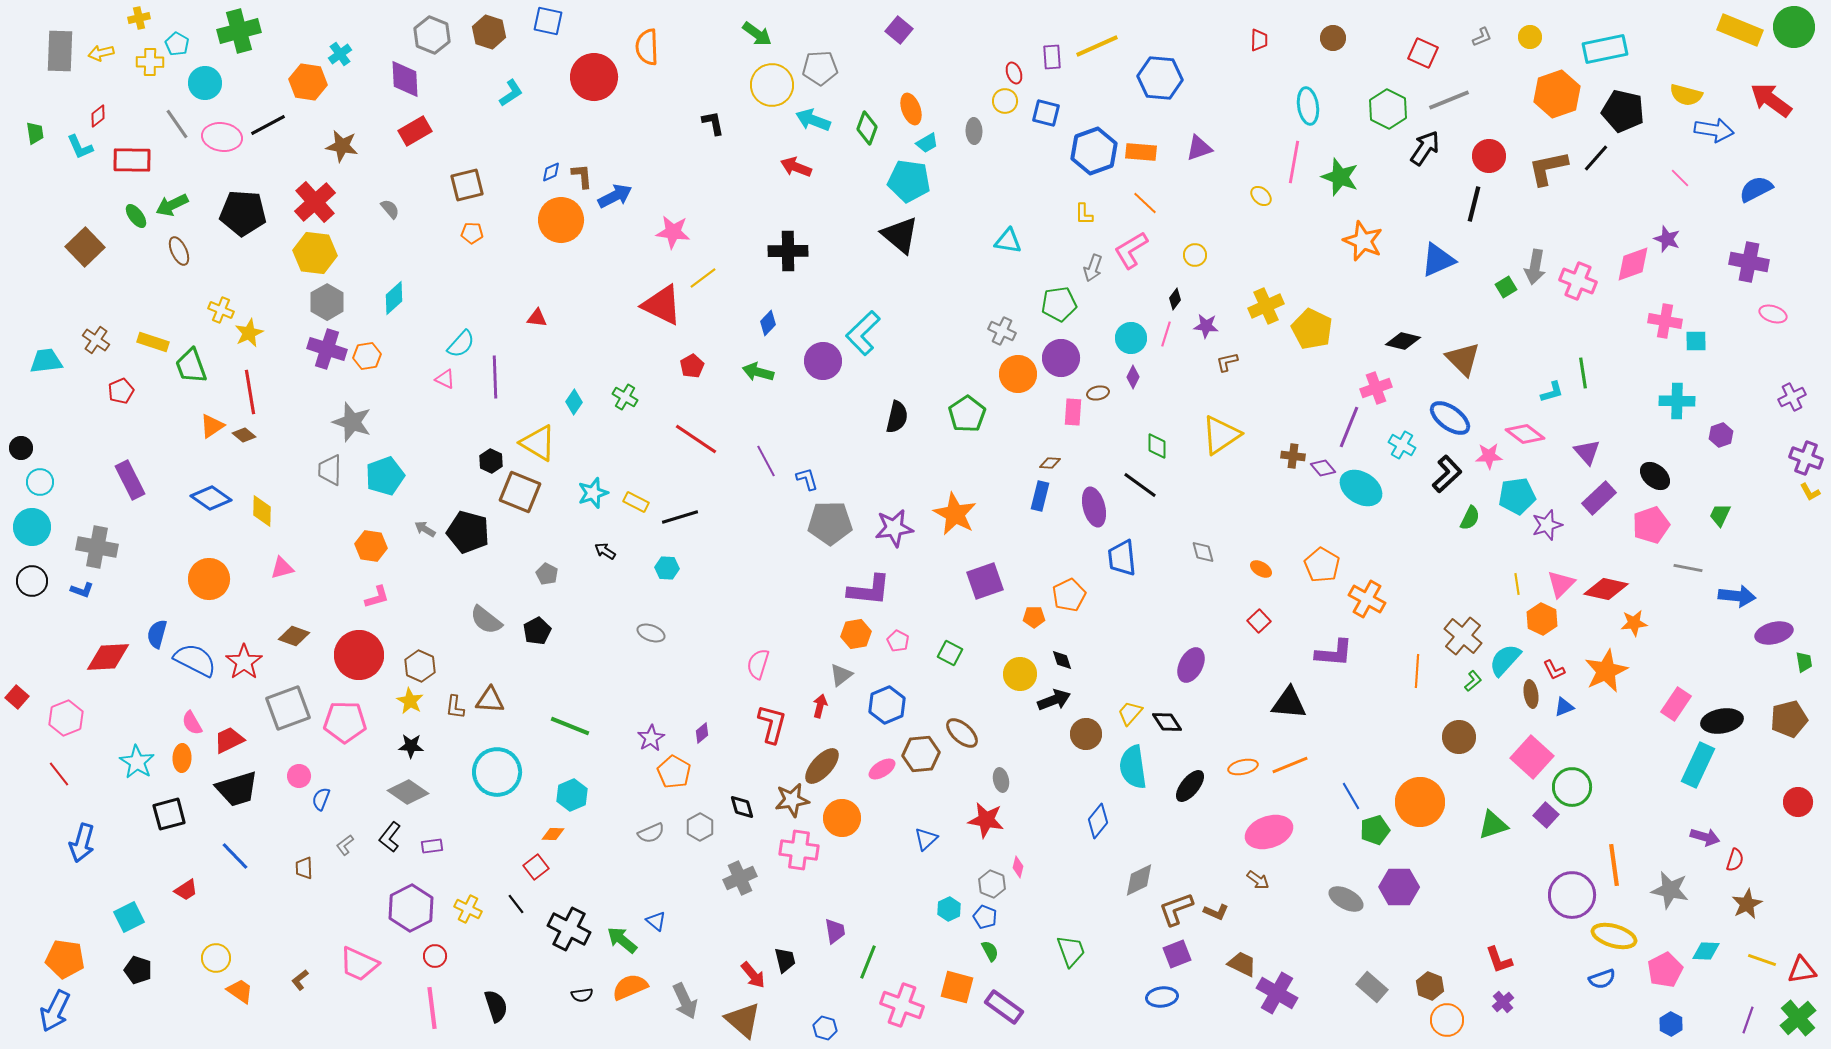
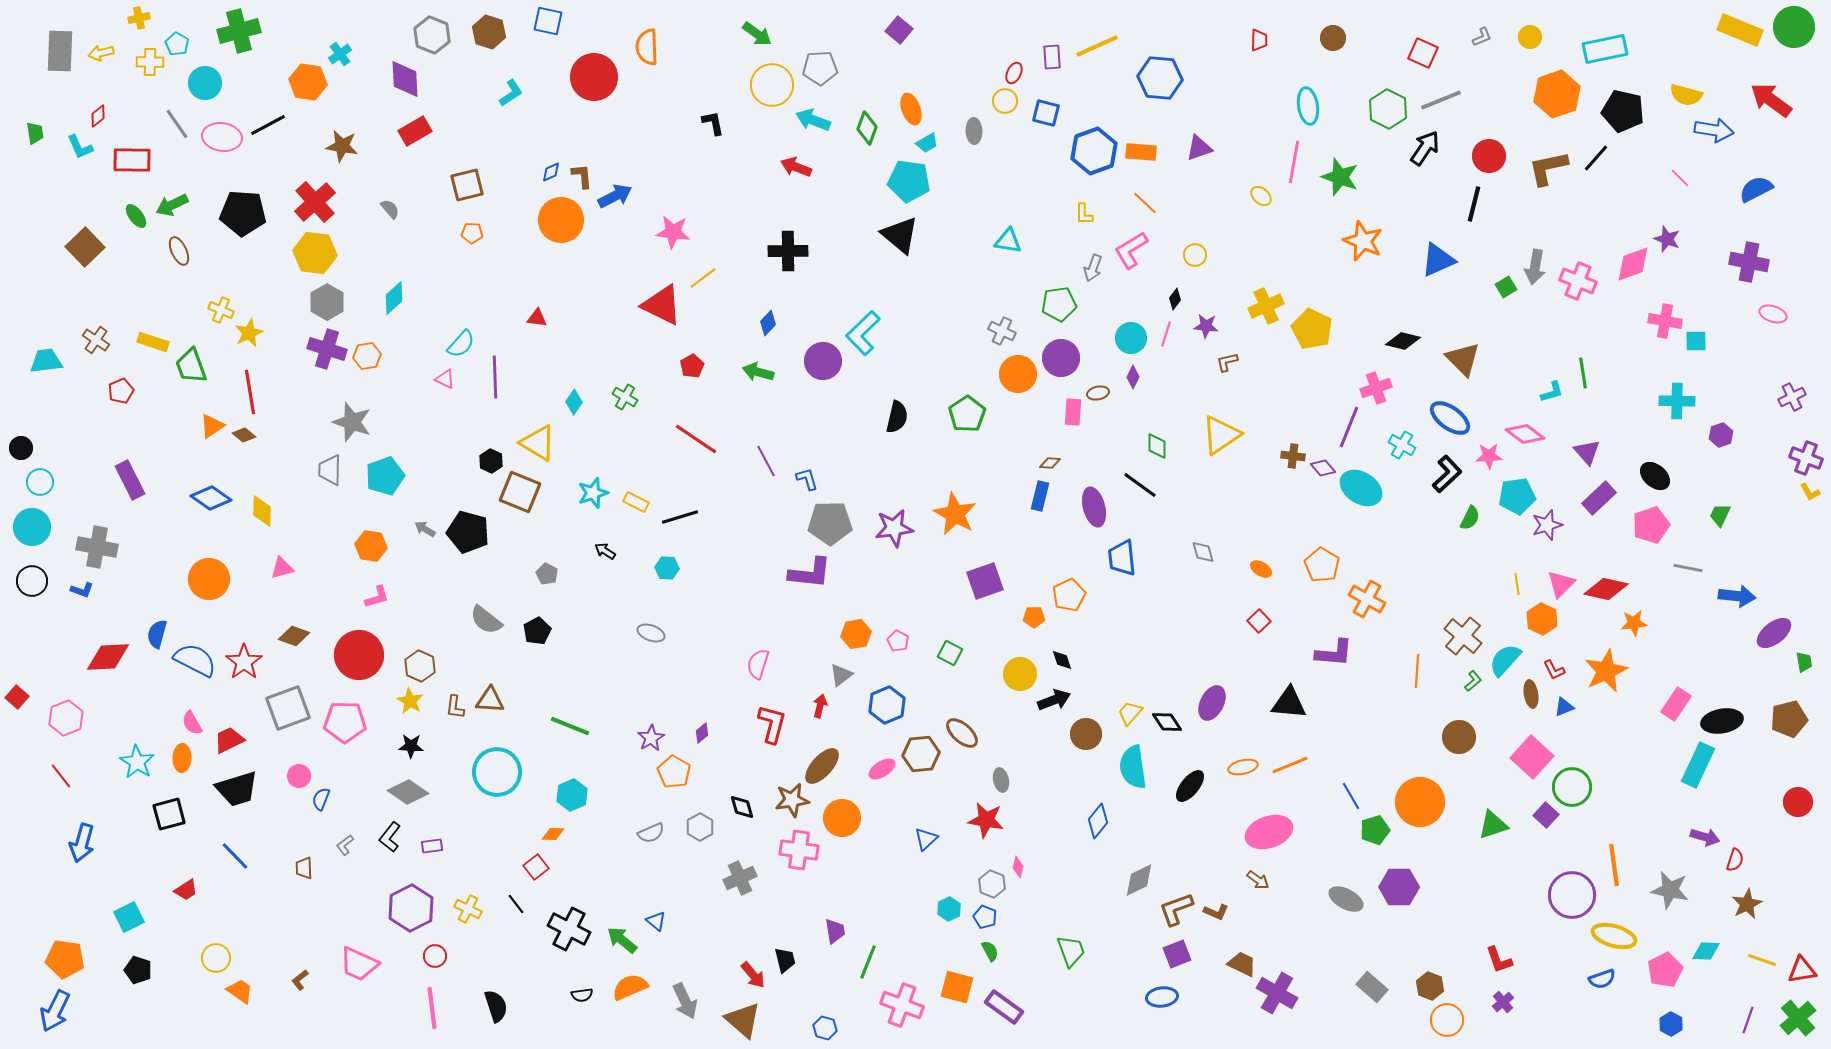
red ellipse at (1014, 73): rotated 45 degrees clockwise
gray line at (1449, 100): moved 8 px left
purple L-shape at (869, 590): moved 59 px left, 17 px up
purple ellipse at (1774, 633): rotated 24 degrees counterclockwise
purple ellipse at (1191, 665): moved 21 px right, 38 px down
red line at (59, 774): moved 2 px right, 2 px down
